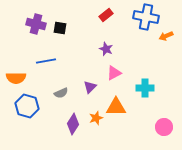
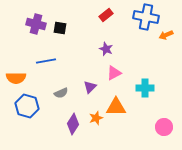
orange arrow: moved 1 px up
